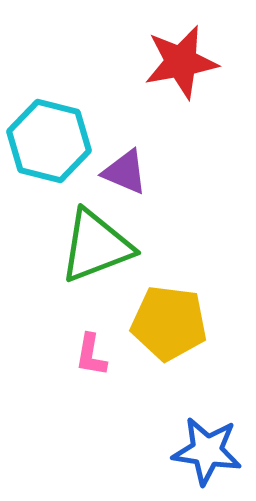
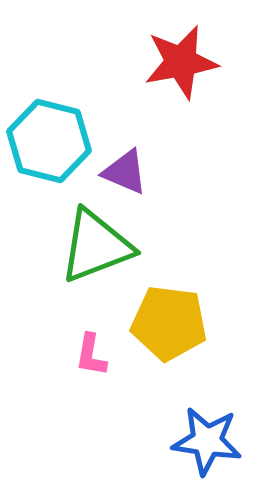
blue star: moved 10 px up
